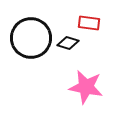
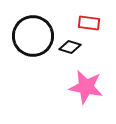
black circle: moved 2 px right, 2 px up
black diamond: moved 2 px right, 4 px down
